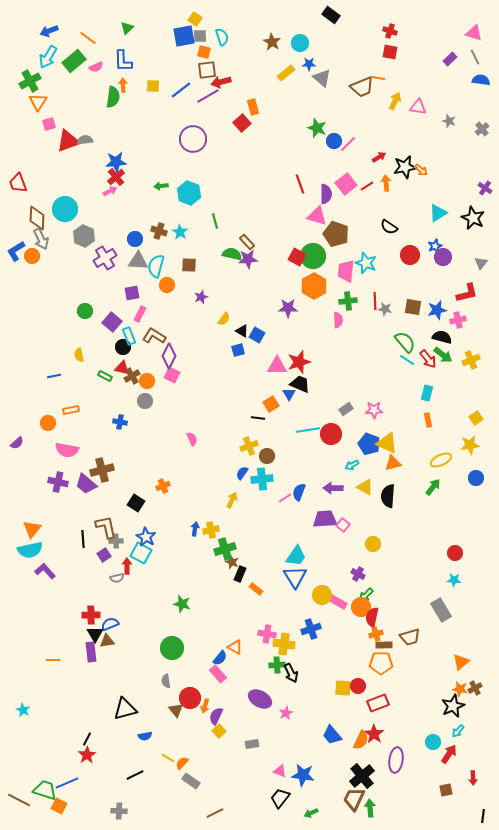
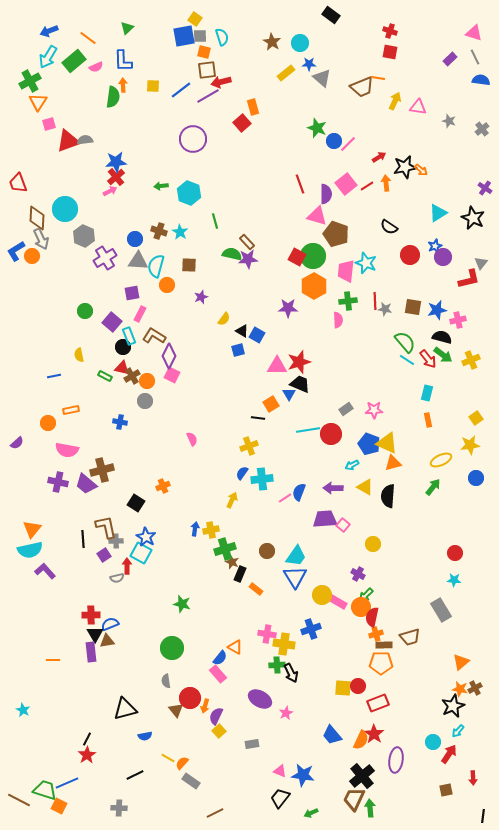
red L-shape at (467, 293): moved 2 px right, 14 px up
brown circle at (267, 456): moved 95 px down
gray cross at (119, 811): moved 3 px up
